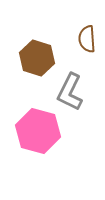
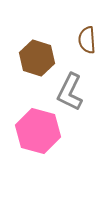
brown semicircle: moved 1 px down
